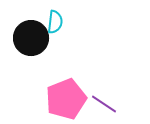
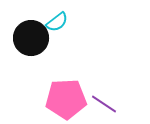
cyan semicircle: moved 2 px right; rotated 45 degrees clockwise
pink pentagon: rotated 18 degrees clockwise
